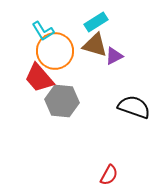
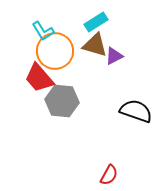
black semicircle: moved 2 px right, 4 px down
